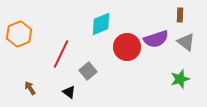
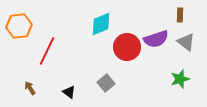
orange hexagon: moved 8 px up; rotated 15 degrees clockwise
red line: moved 14 px left, 3 px up
gray square: moved 18 px right, 12 px down
